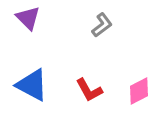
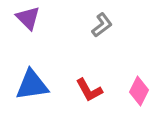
blue triangle: rotated 36 degrees counterclockwise
pink diamond: rotated 36 degrees counterclockwise
